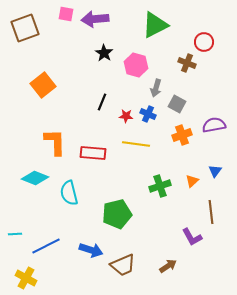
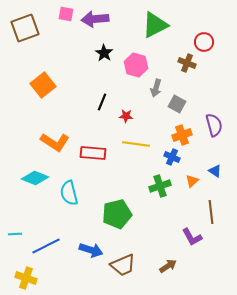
blue cross: moved 24 px right, 43 px down
purple semicircle: rotated 85 degrees clockwise
orange L-shape: rotated 124 degrees clockwise
blue triangle: rotated 32 degrees counterclockwise
yellow cross: rotated 10 degrees counterclockwise
